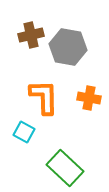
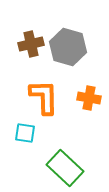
brown cross: moved 9 px down
gray hexagon: rotated 6 degrees clockwise
cyan square: moved 1 px right, 1 px down; rotated 20 degrees counterclockwise
